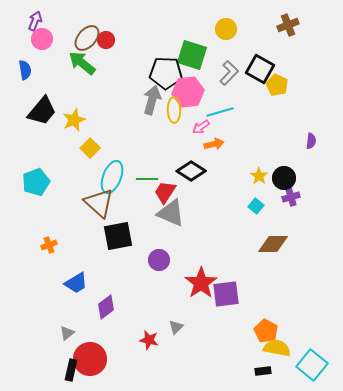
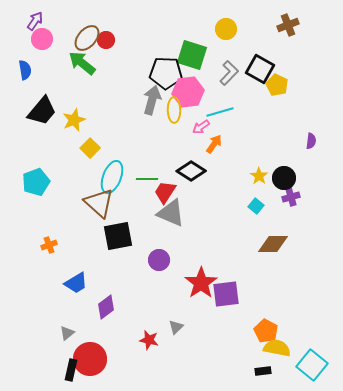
purple arrow at (35, 21): rotated 12 degrees clockwise
orange arrow at (214, 144): rotated 42 degrees counterclockwise
